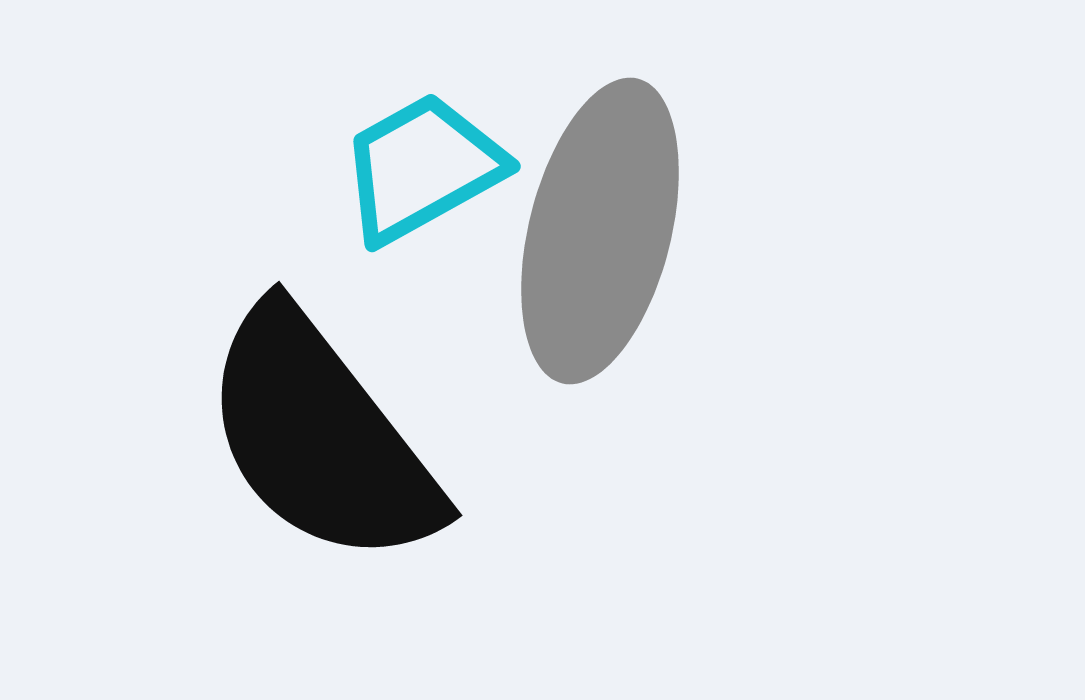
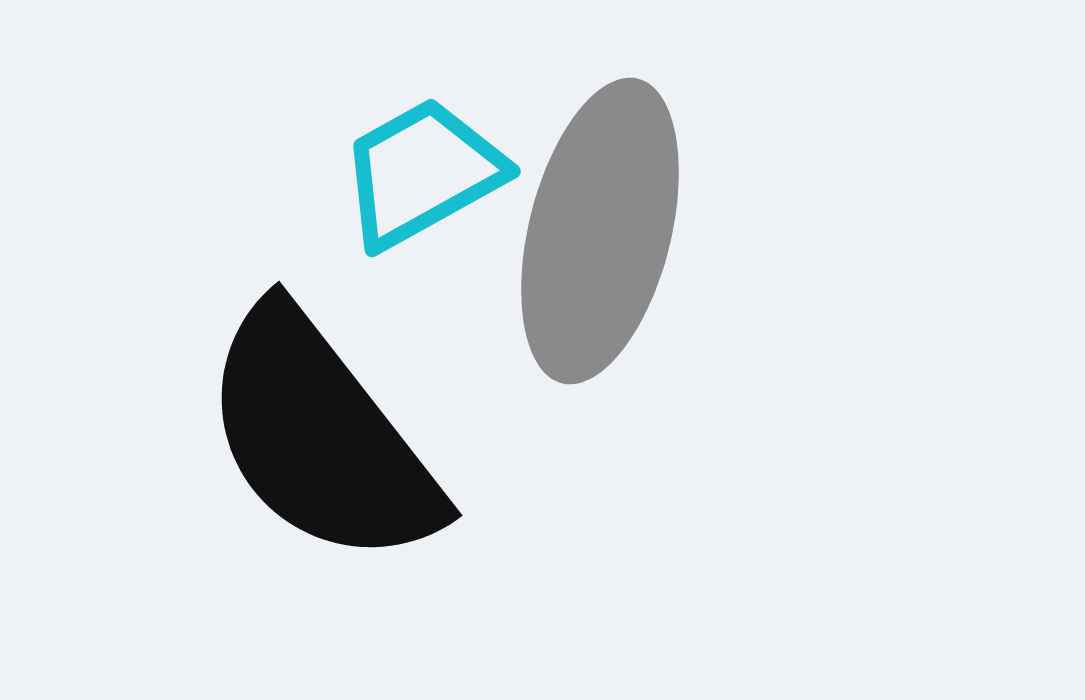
cyan trapezoid: moved 5 px down
